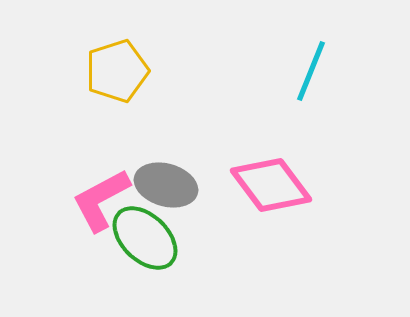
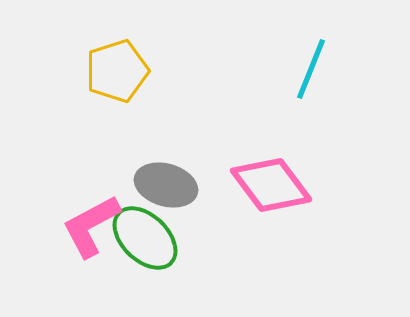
cyan line: moved 2 px up
pink L-shape: moved 10 px left, 26 px down
